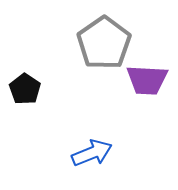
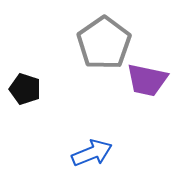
purple trapezoid: rotated 9 degrees clockwise
black pentagon: rotated 16 degrees counterclockwise
